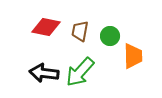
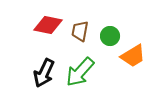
red diamond: moved 2 px right, 2 px up
orange trapezoid: rotated 60 degrees clockwise
black arrow: rotated 72 degrees counterclockwise
